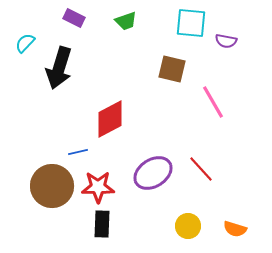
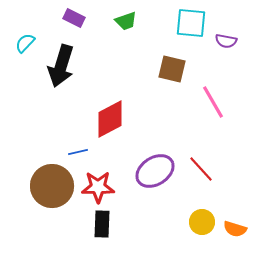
black arrow: moved 2 px right, 2 px up
purple ellipse: moved 2 px right, 2 px up
yellow circle: moved 14 px right, 4 px up
